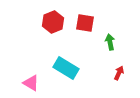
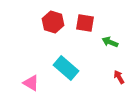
red hexagon: rotated 20 degrees counterclockwise
green arrow: rotated 56 degrees counterclockwise
cyan rectangle: rotated 10 degrees clockwise
red arrow: moved 4 px down; rotated 56 degrees counterclockwise
